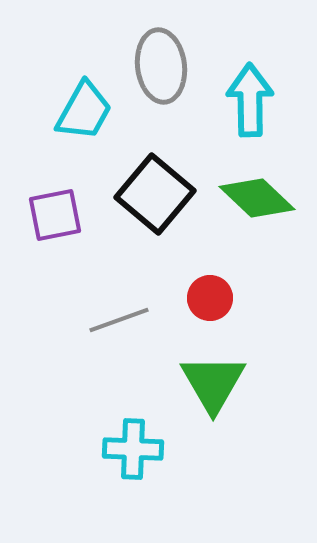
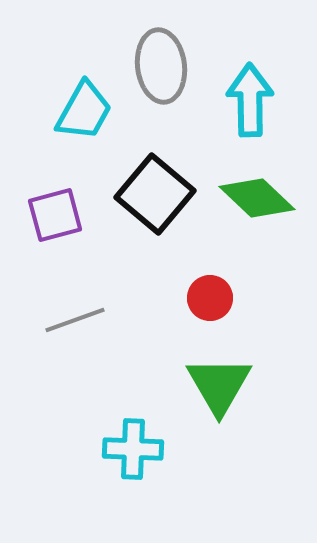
purple square: rotated 4 degrees counterclockwise
gray line: moved 44 px left
green triangle: moved 6 px right, 2 px down
